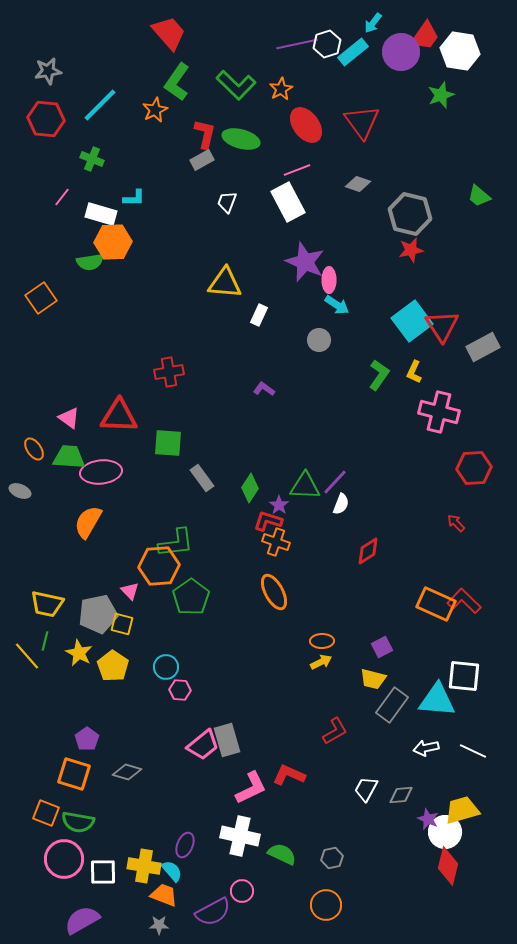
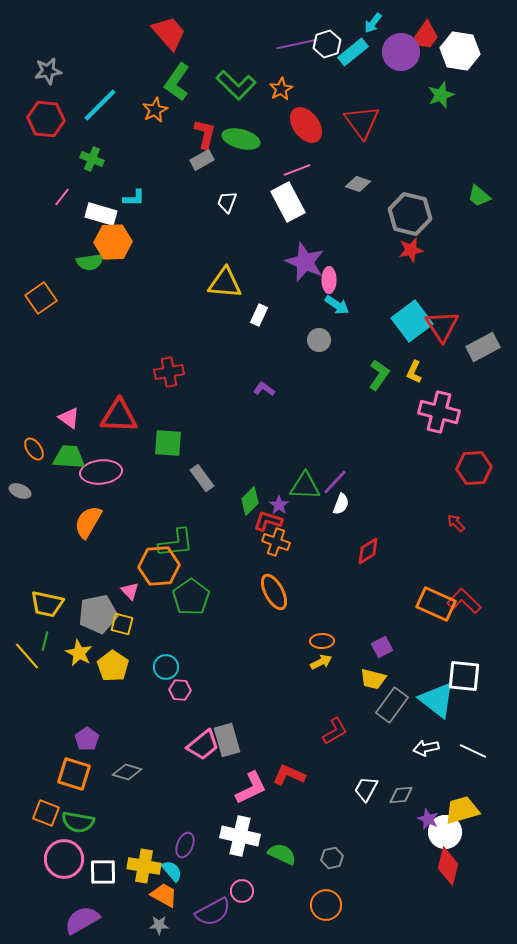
green diamond at (250, 488): moved 13 px down; rotated 12 degrees clockwise
cyan triangle at (437, 700): rotated 33 degrees clockwise
orange trapezoid at (164, 895): rotated 8 degrees clockwise
